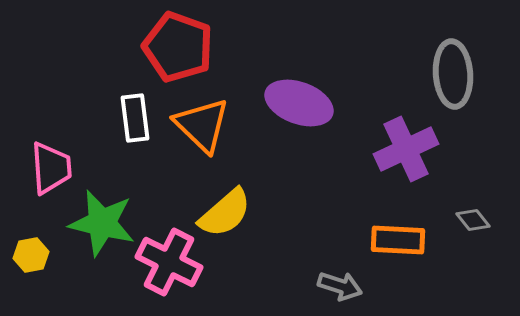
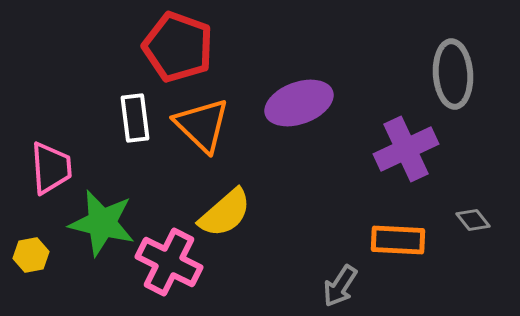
purple ellipse: rotated 40 degrees counterclockwise
gray arrow: rotated 105 degrees clockwise
